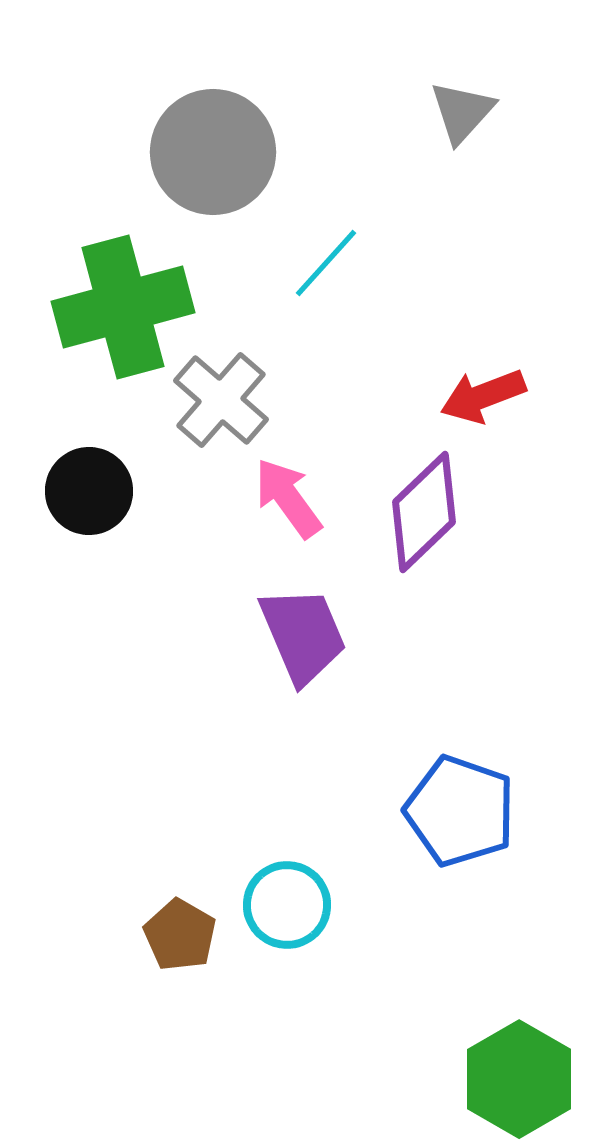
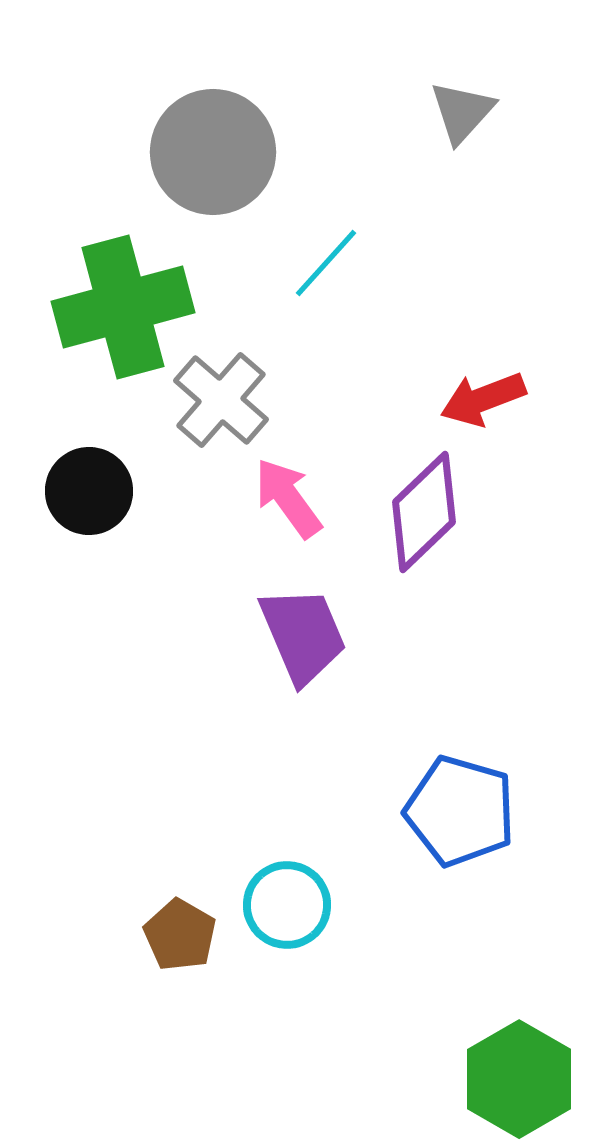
red arrow: moved 3 px down
blue pentagon: rotated 3 degrees counterclockwise
